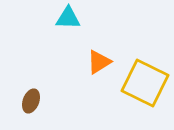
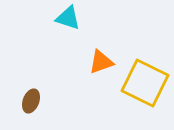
cyan triangle: rotated 16 degrees clockwise
orange triangle: moved 2 px right; rotated 12 degrees clockwise
